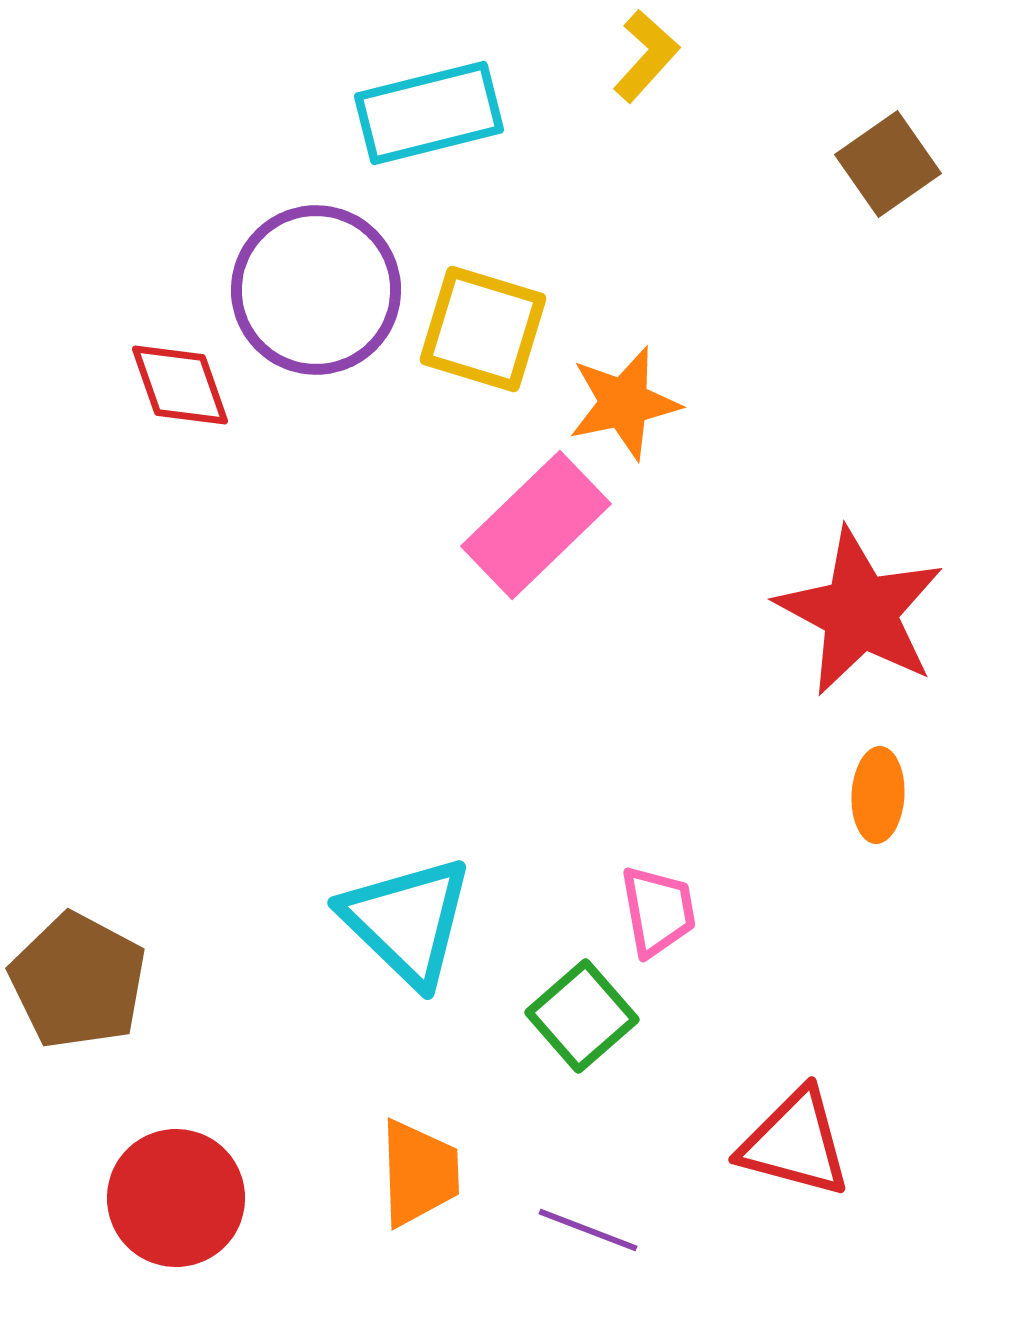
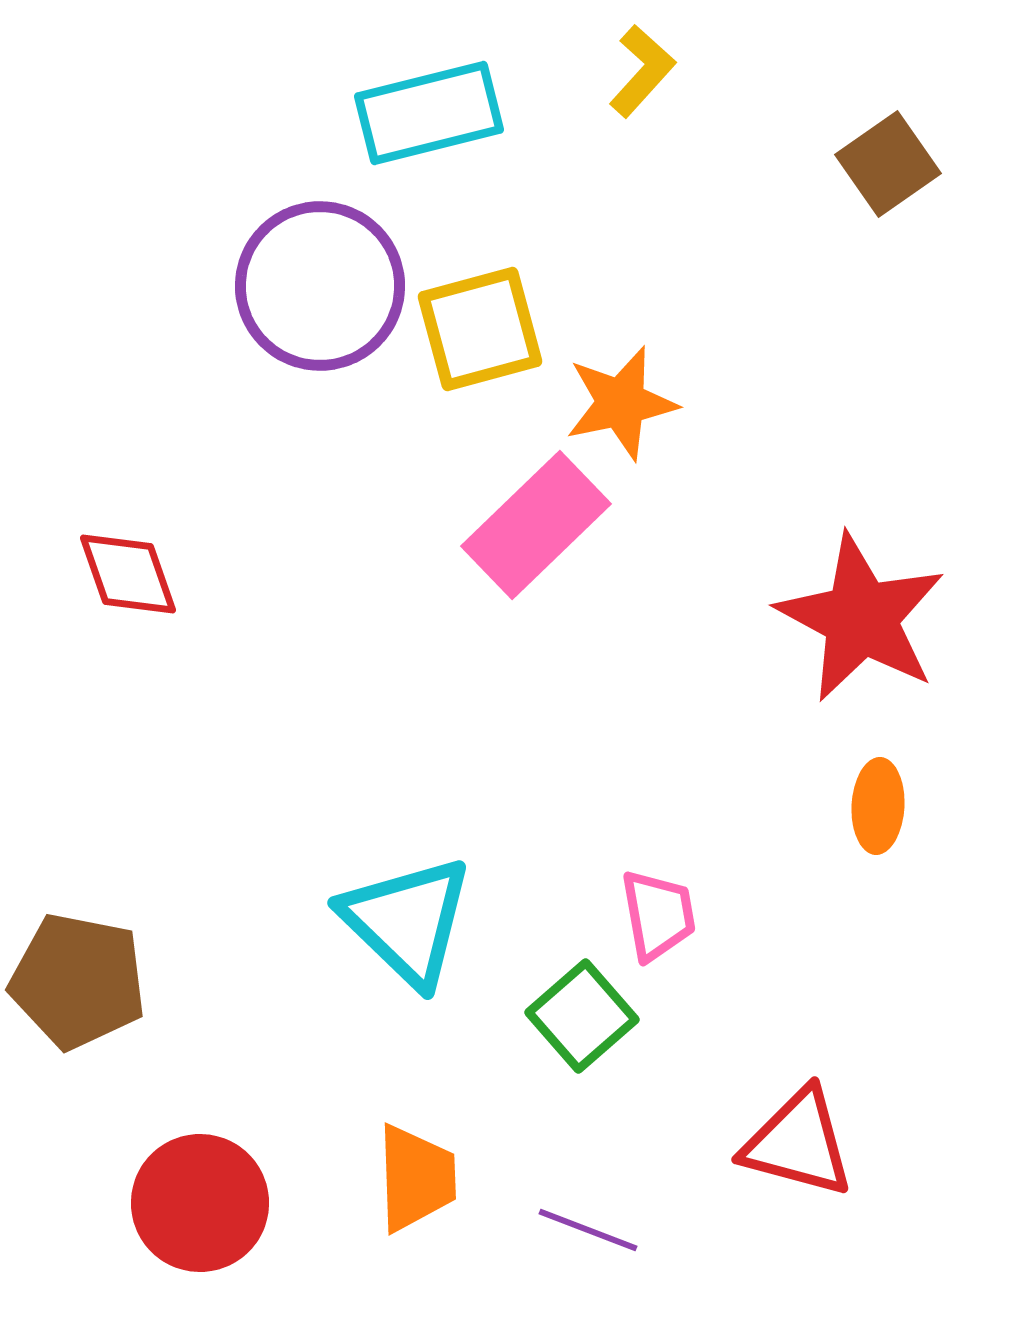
yellow L-shape: moved 4 px left, 15 px down
purple circle: moved 4 px right, 4 px up
yellow square: moved 3 px left; rotated 32 degrees counterclockwise
red diamond: moved 52 px left, 189 px down
orange star: moved 3 px left
red star: moved 1 px right, 6 px down
orange ellipse: moved 11 px down
pink trapezoid: moved 4 px down
brown pentagon: rotated 17 degrees counterclockwise
red triangle: moved 3 px right
orange trapezoid: moved 3 px left, 5 px down
red circle: moved 24 px right, 5 px down
